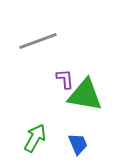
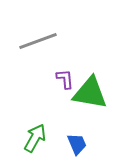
green triangle: moved 5 px right, 2 px up
blue trapezoid: moved 1 px left
